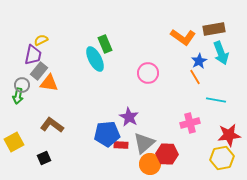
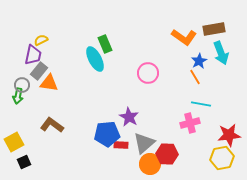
orange L-shape: moved 1 px right
cyan line: moved 15 px left, 4 px down
black square: moved 20 px left, 4 px down
